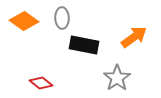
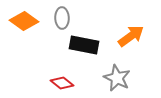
orange arrow: moved 3 px left, 1 px up
gray star: rotated 12 degrees counterclockwise
red diamond: moved 21 px right
